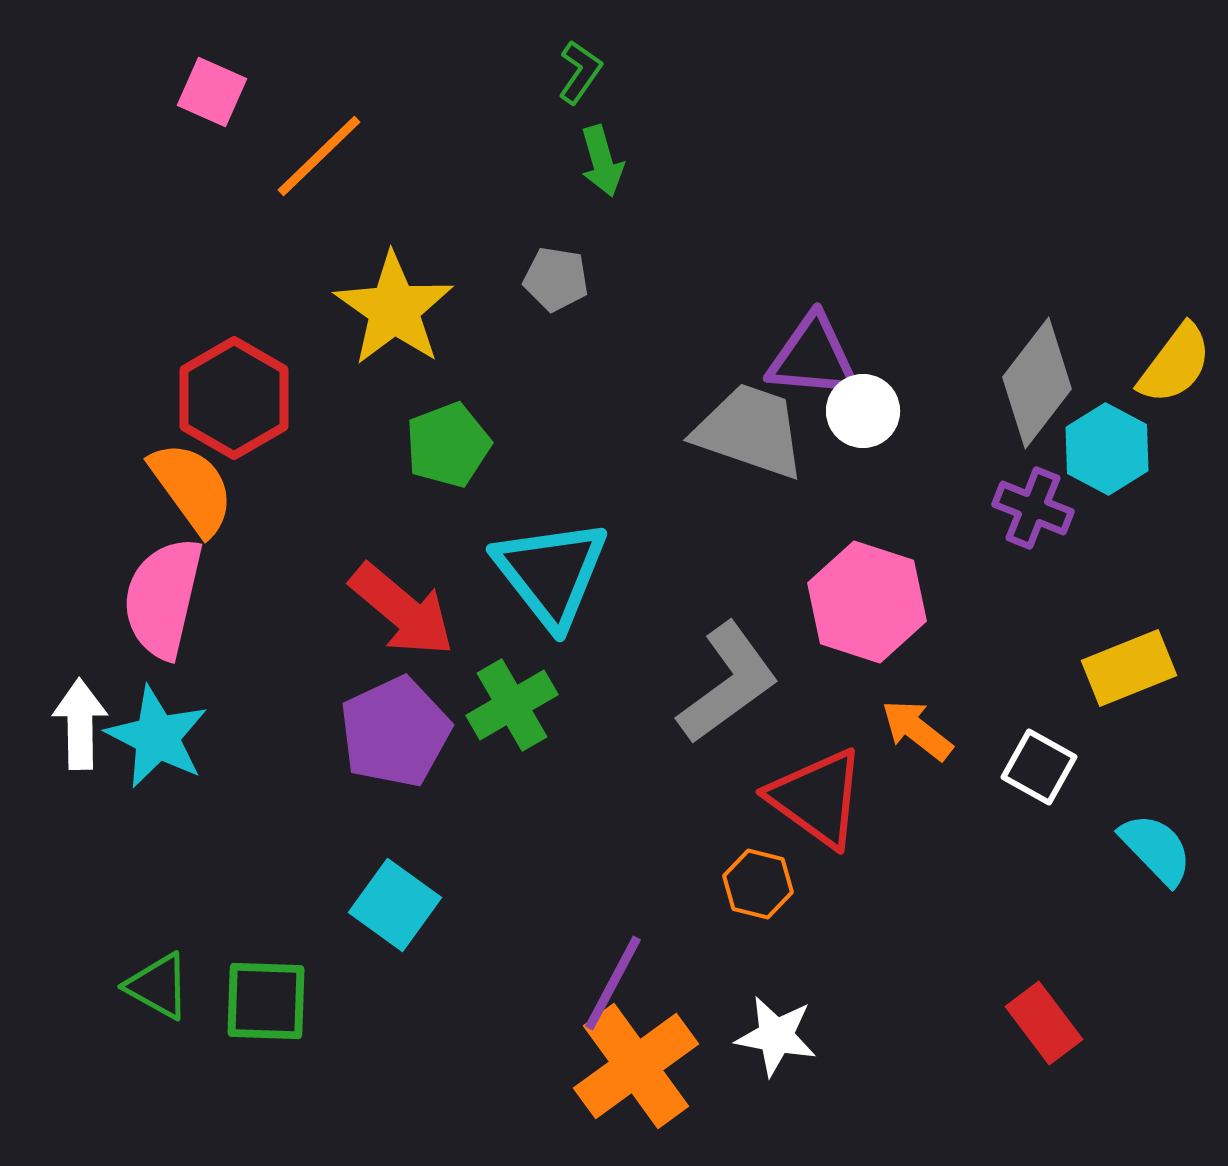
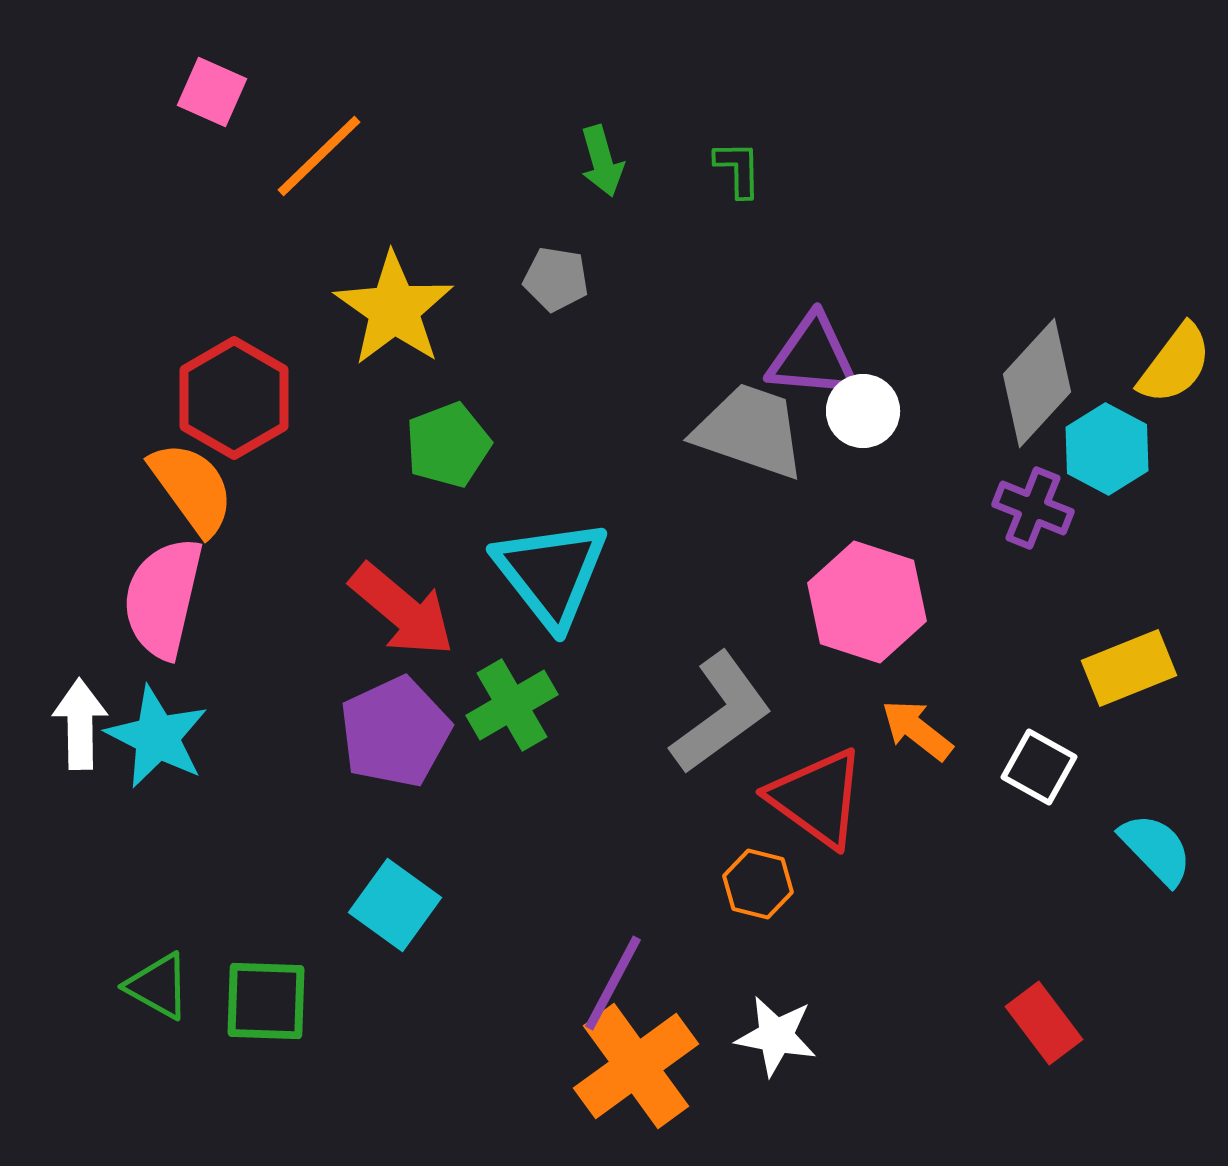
green L-shape: moved 158 px right, 97 px down; rotated 36 degrees counterclockwise
gray diamond: rotated 5 degrees clockwise
gray L-shape: moved 7 px left, 30 px down
